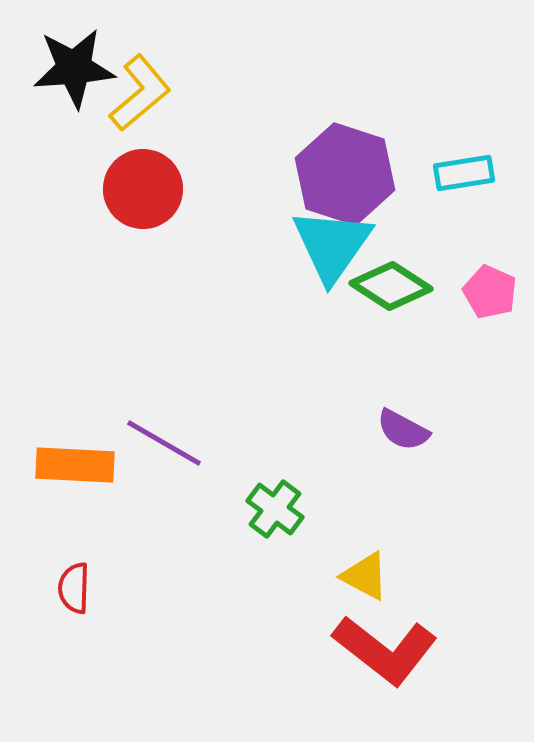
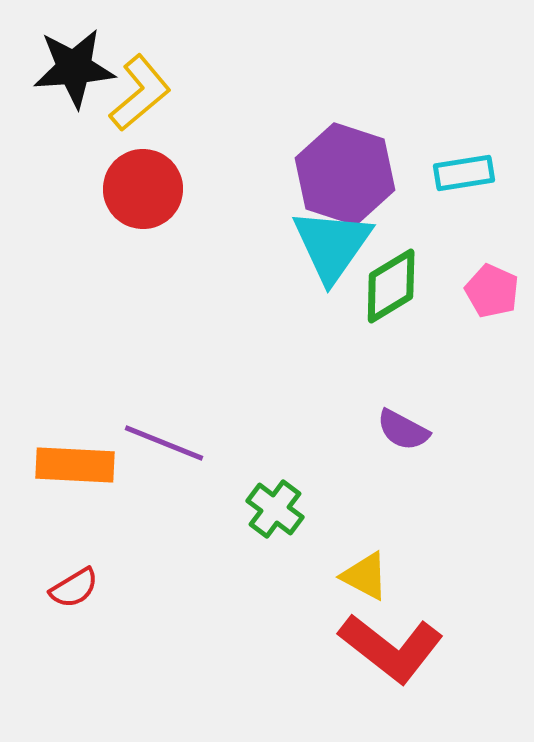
green diamond: rotated 64 degrees counterclockwise
pink pentagon: moved 2 px right, 1 px up
purple line: rotated 8 degrees counterclockwise
red semicircle: rotated 123 degrees counterclockwise
red L-shape: moved 6 px right, 2 px up
